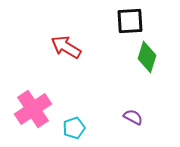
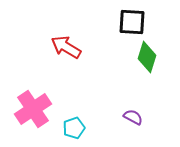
black square: moved 2 px right, 1 px down; rotated 8 degrees clockwise
